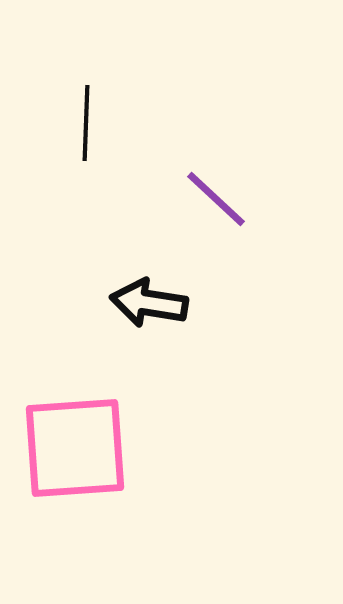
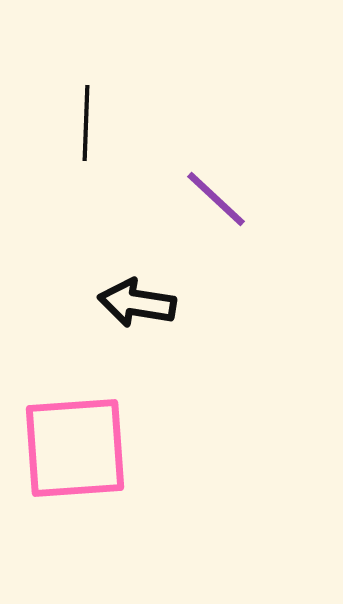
black arrow: moved 12 px left
